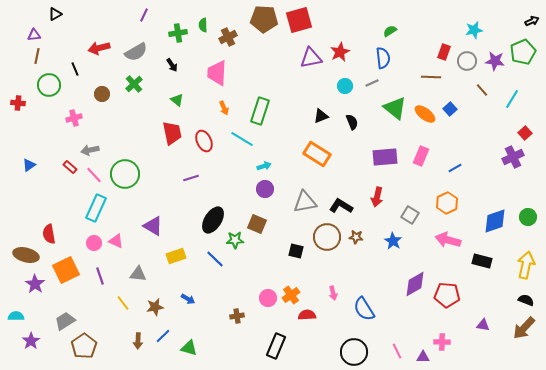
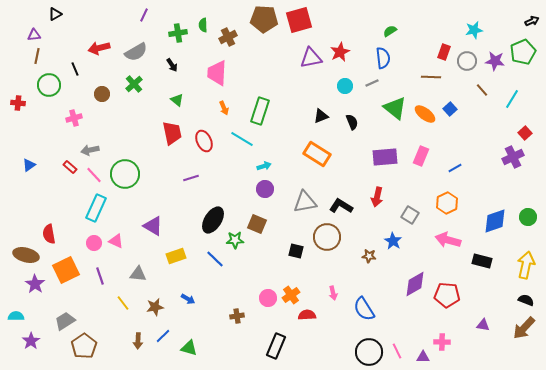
brown star at (356, 237): moved 13 px right, 19 px down
black circle at (354, 352): moved 15 px right
